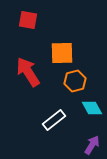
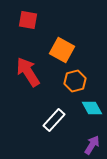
orange square: moved 3 px up; rotated 30 degrees clockwise
white rectangle: rotated 10 degrees counterclockwise
